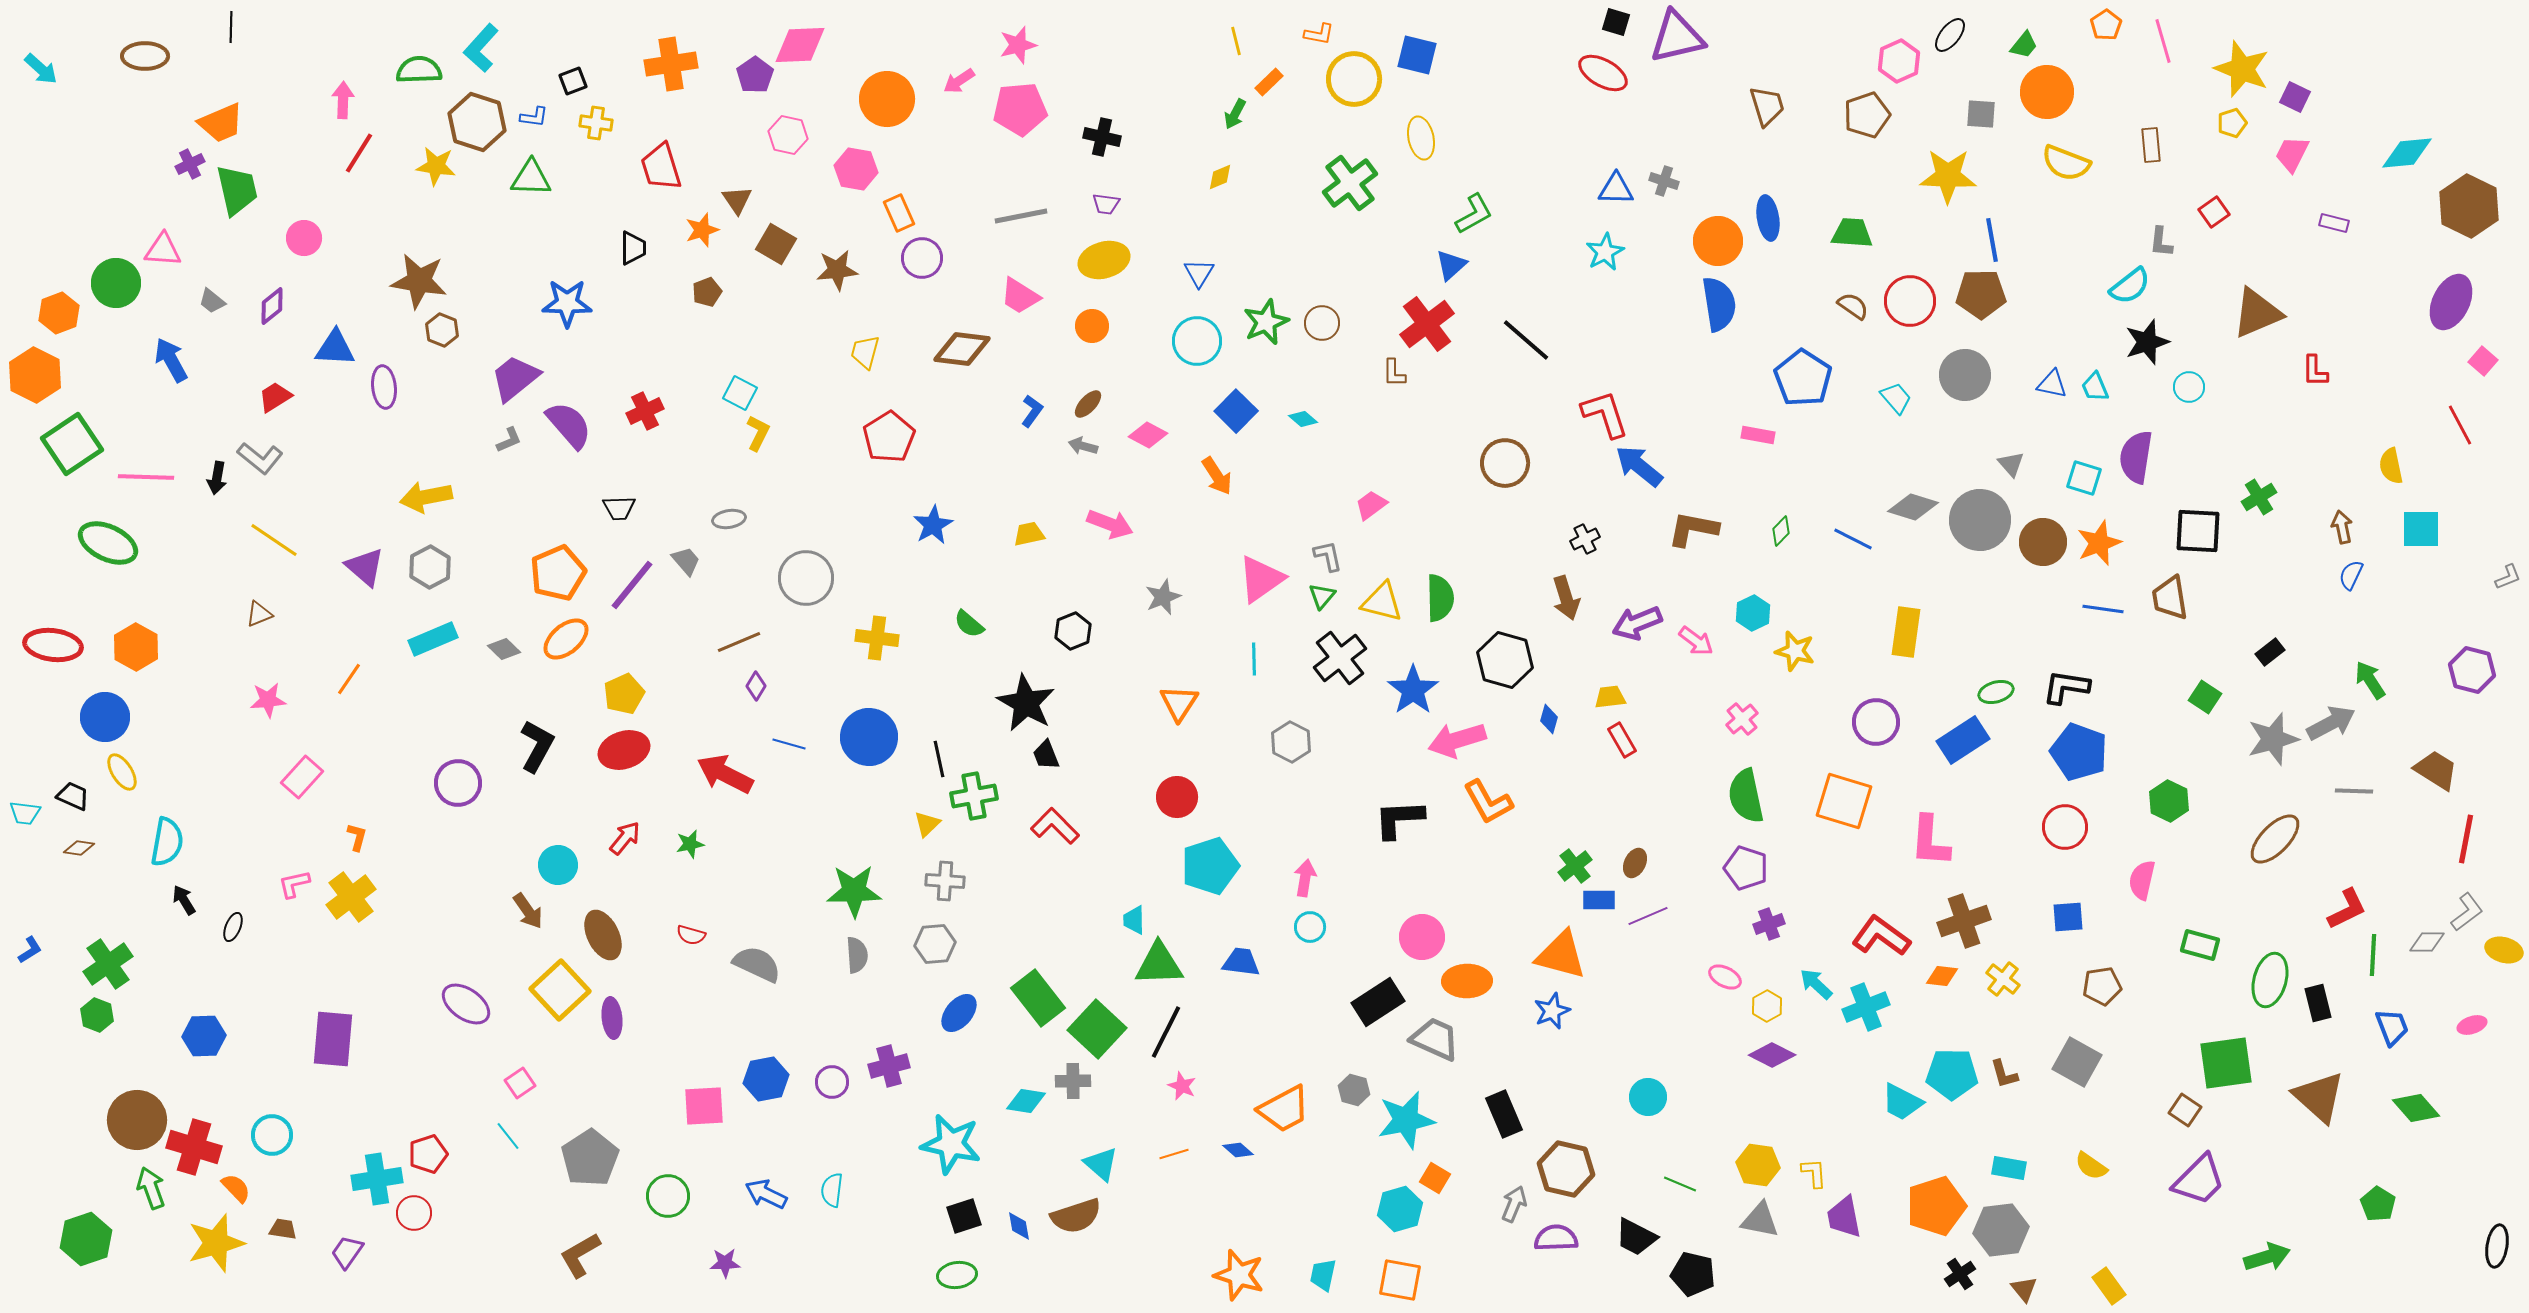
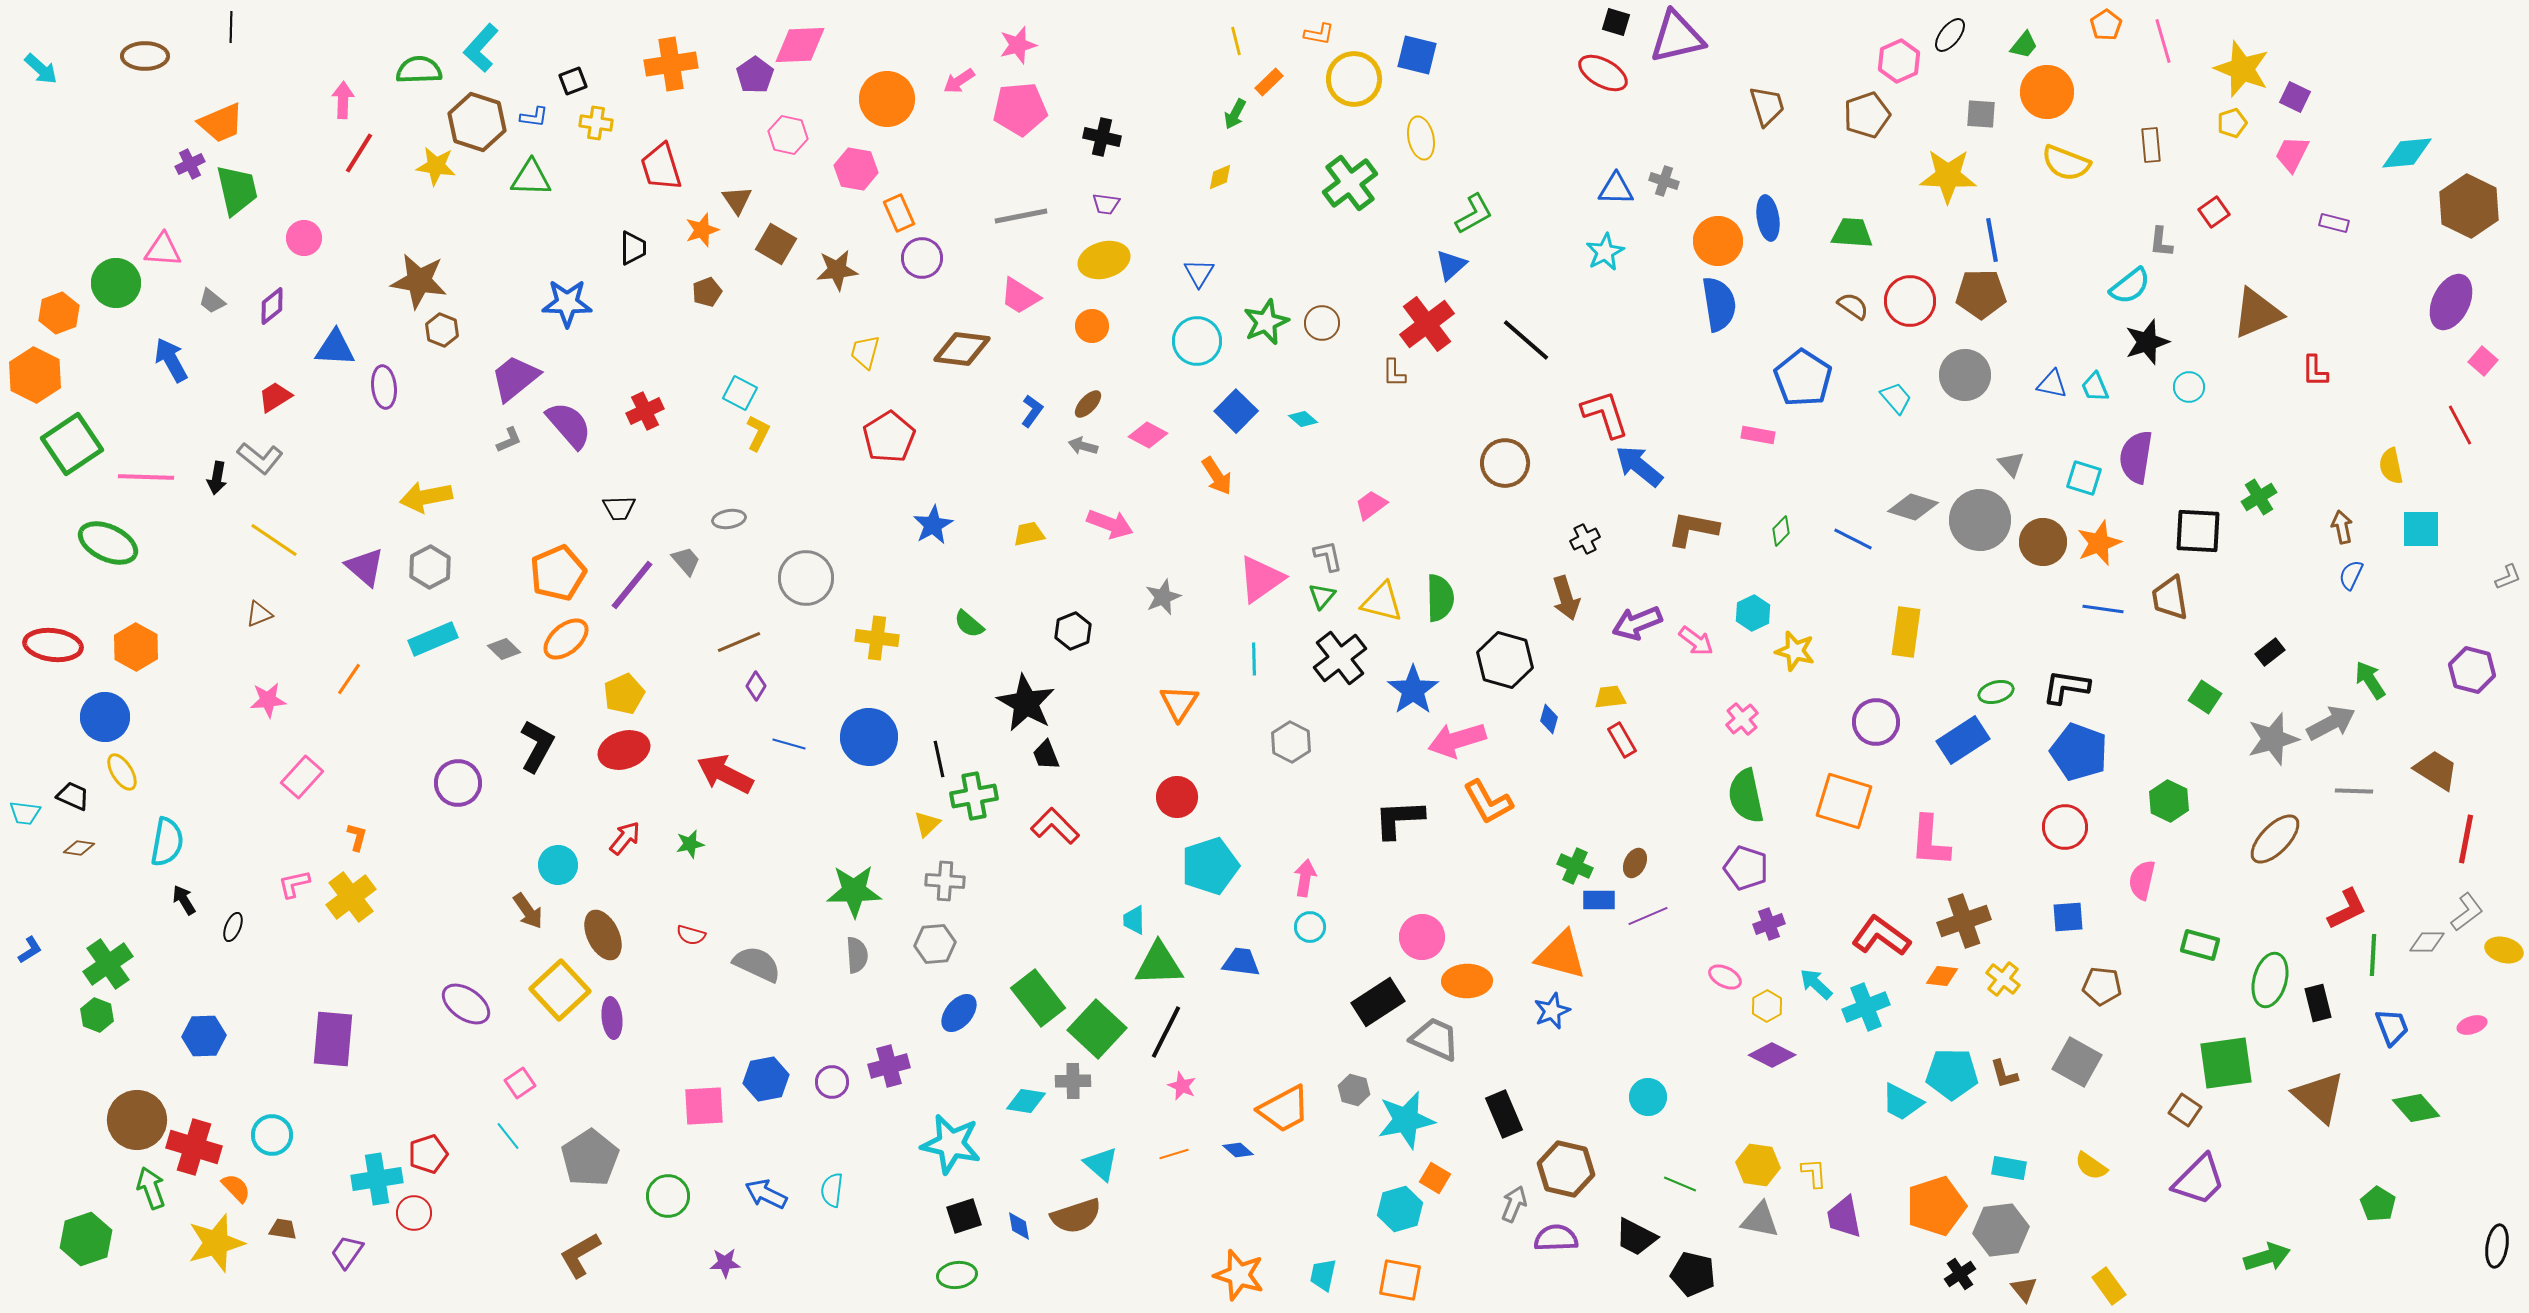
green cross at (1575, 866): rotated 28 degrees counterclockwise
brown pentagon at (2102, 986): rotated 15 degrees clockwise
